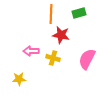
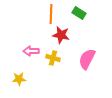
green rectangle: rotated 48 degrees clockwise
